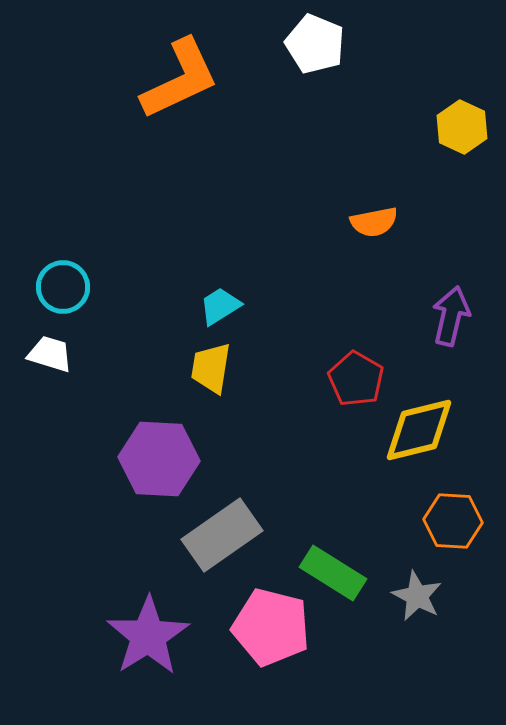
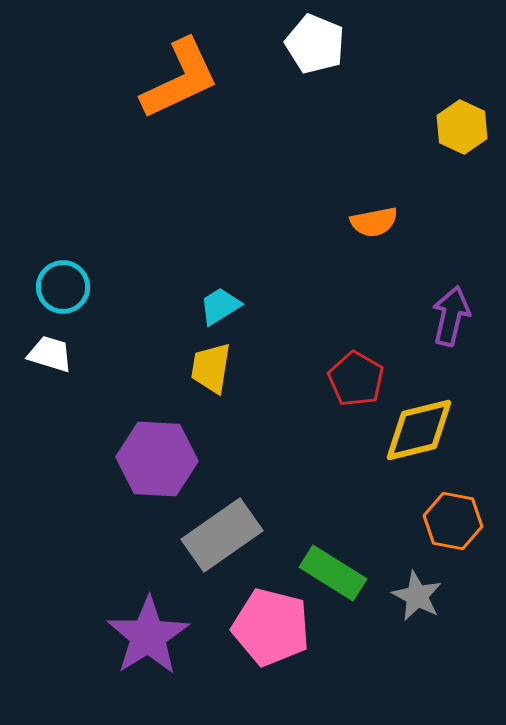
purple hexagon: moved 2 px left
orange hexagon: rotated 8 degrees clockwise
